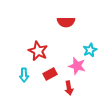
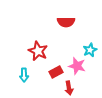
red rectangle: moved 6 px right, 2 px up
